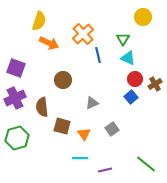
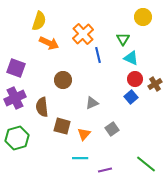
cyan triangle: moved 3 px right
orange triangle: rotated 16 degrees clockwise
